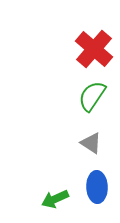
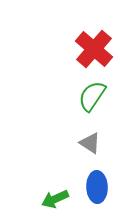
gray triangle: moved 1 px left
